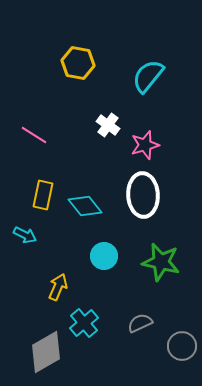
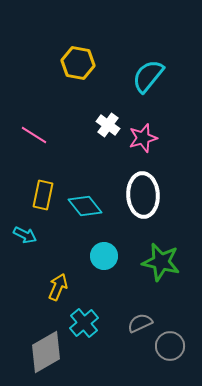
pink star: moved 2 px left, 7 px up
gray circle: moved 12 px left
